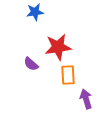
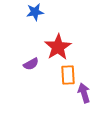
red star: rotated 24 degrees counterclockwise
purple semicircle: rotated 70 degrees counterclockwise
purple arrow: moved 2 px left, 6 px up
